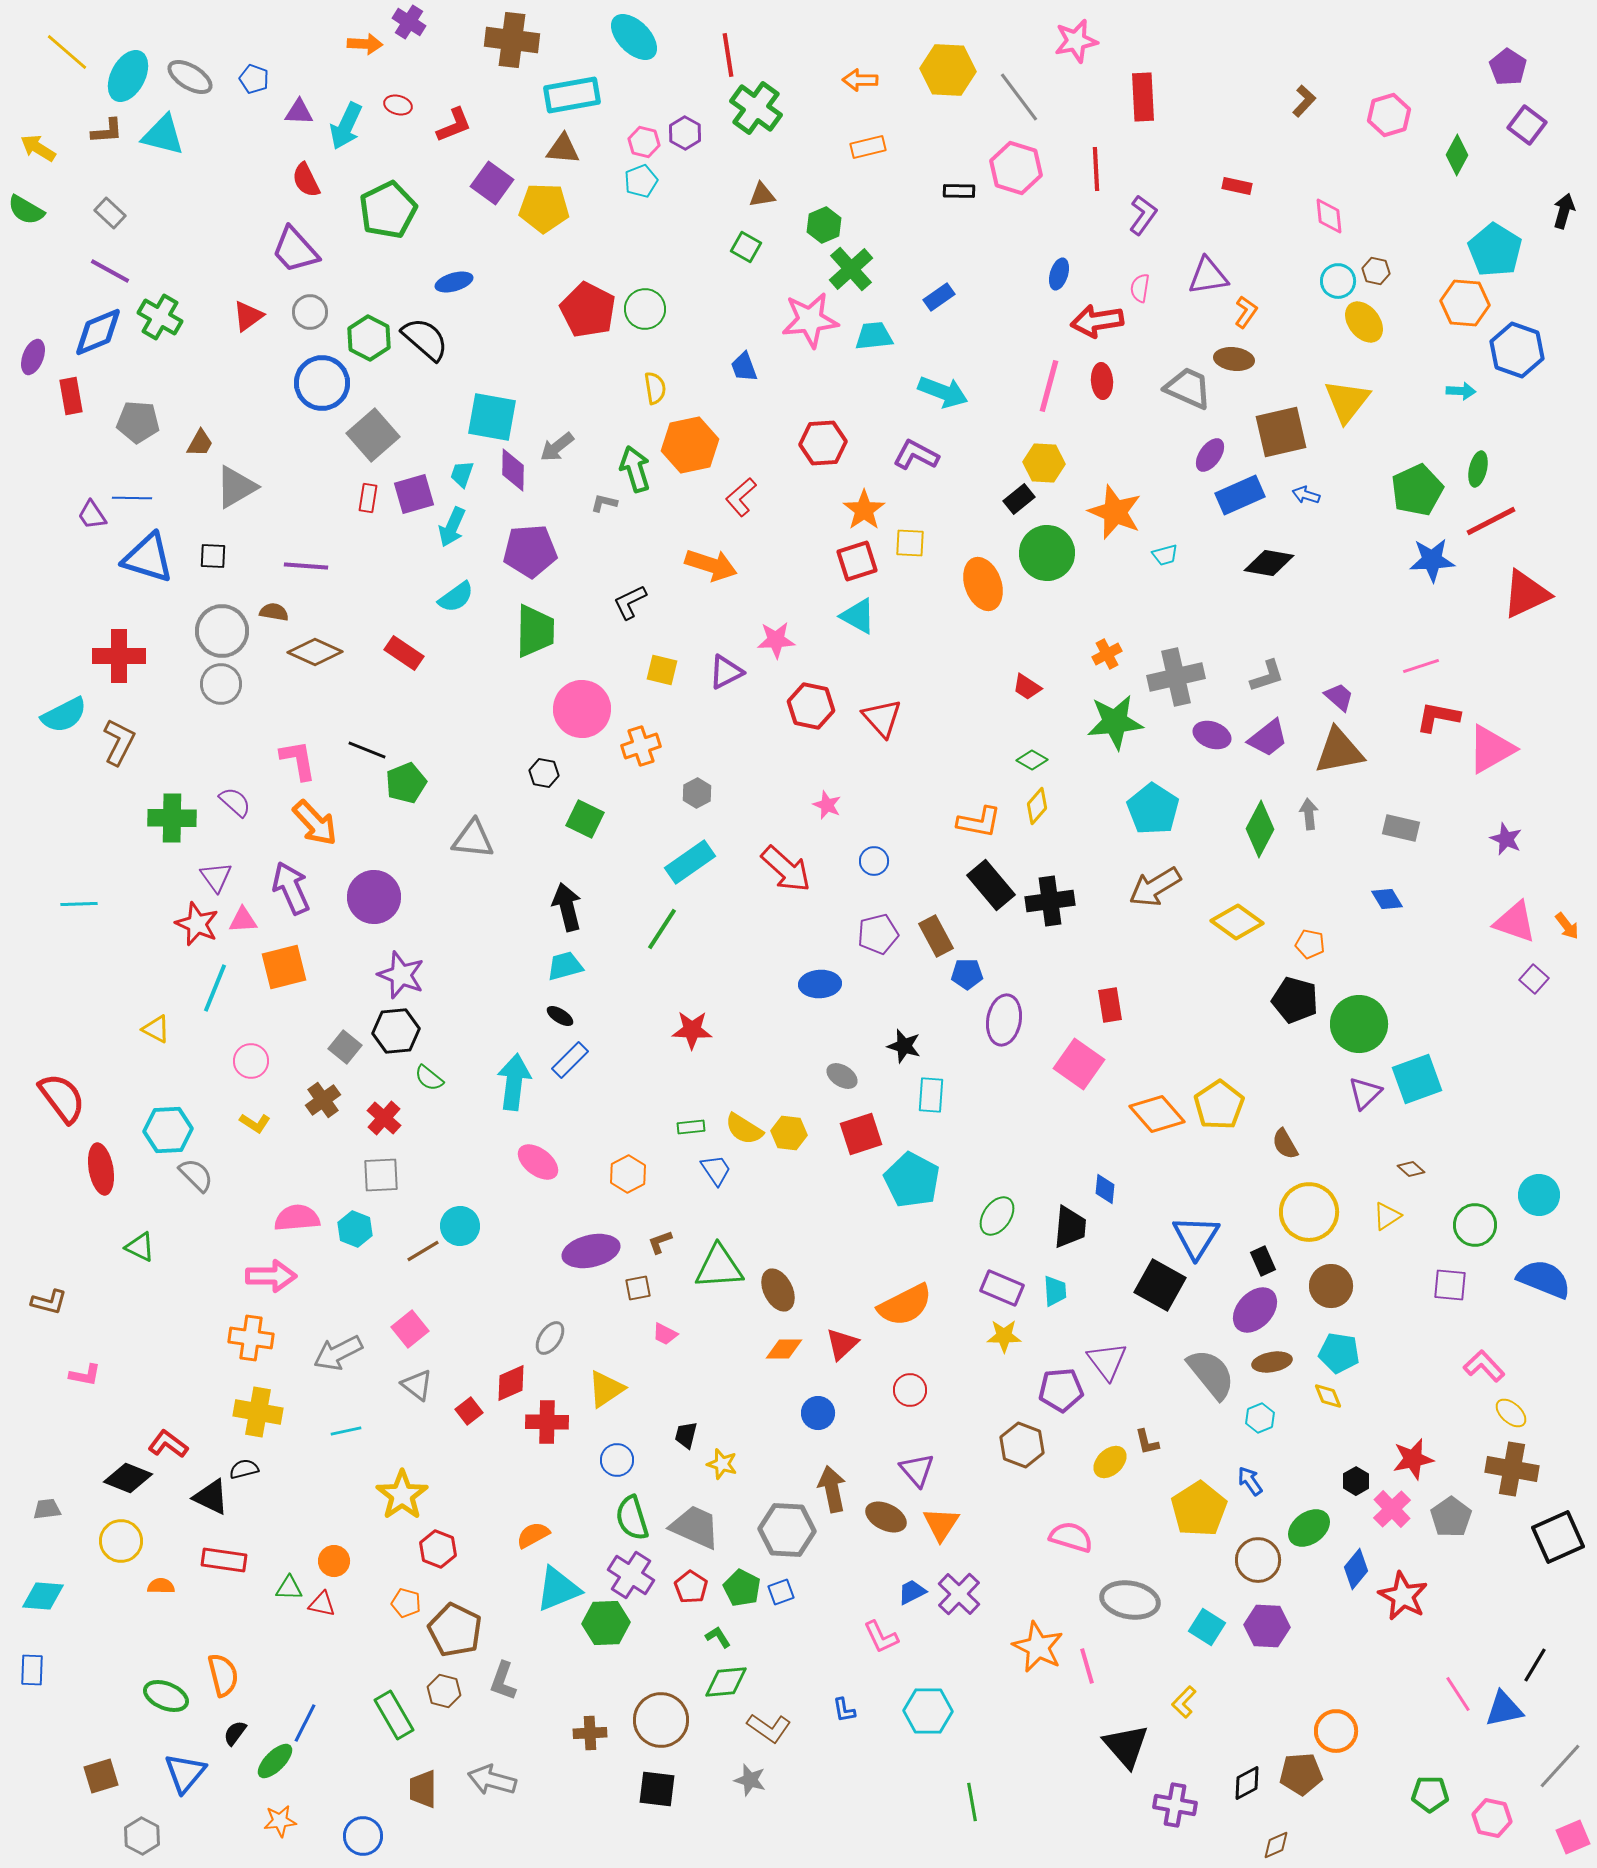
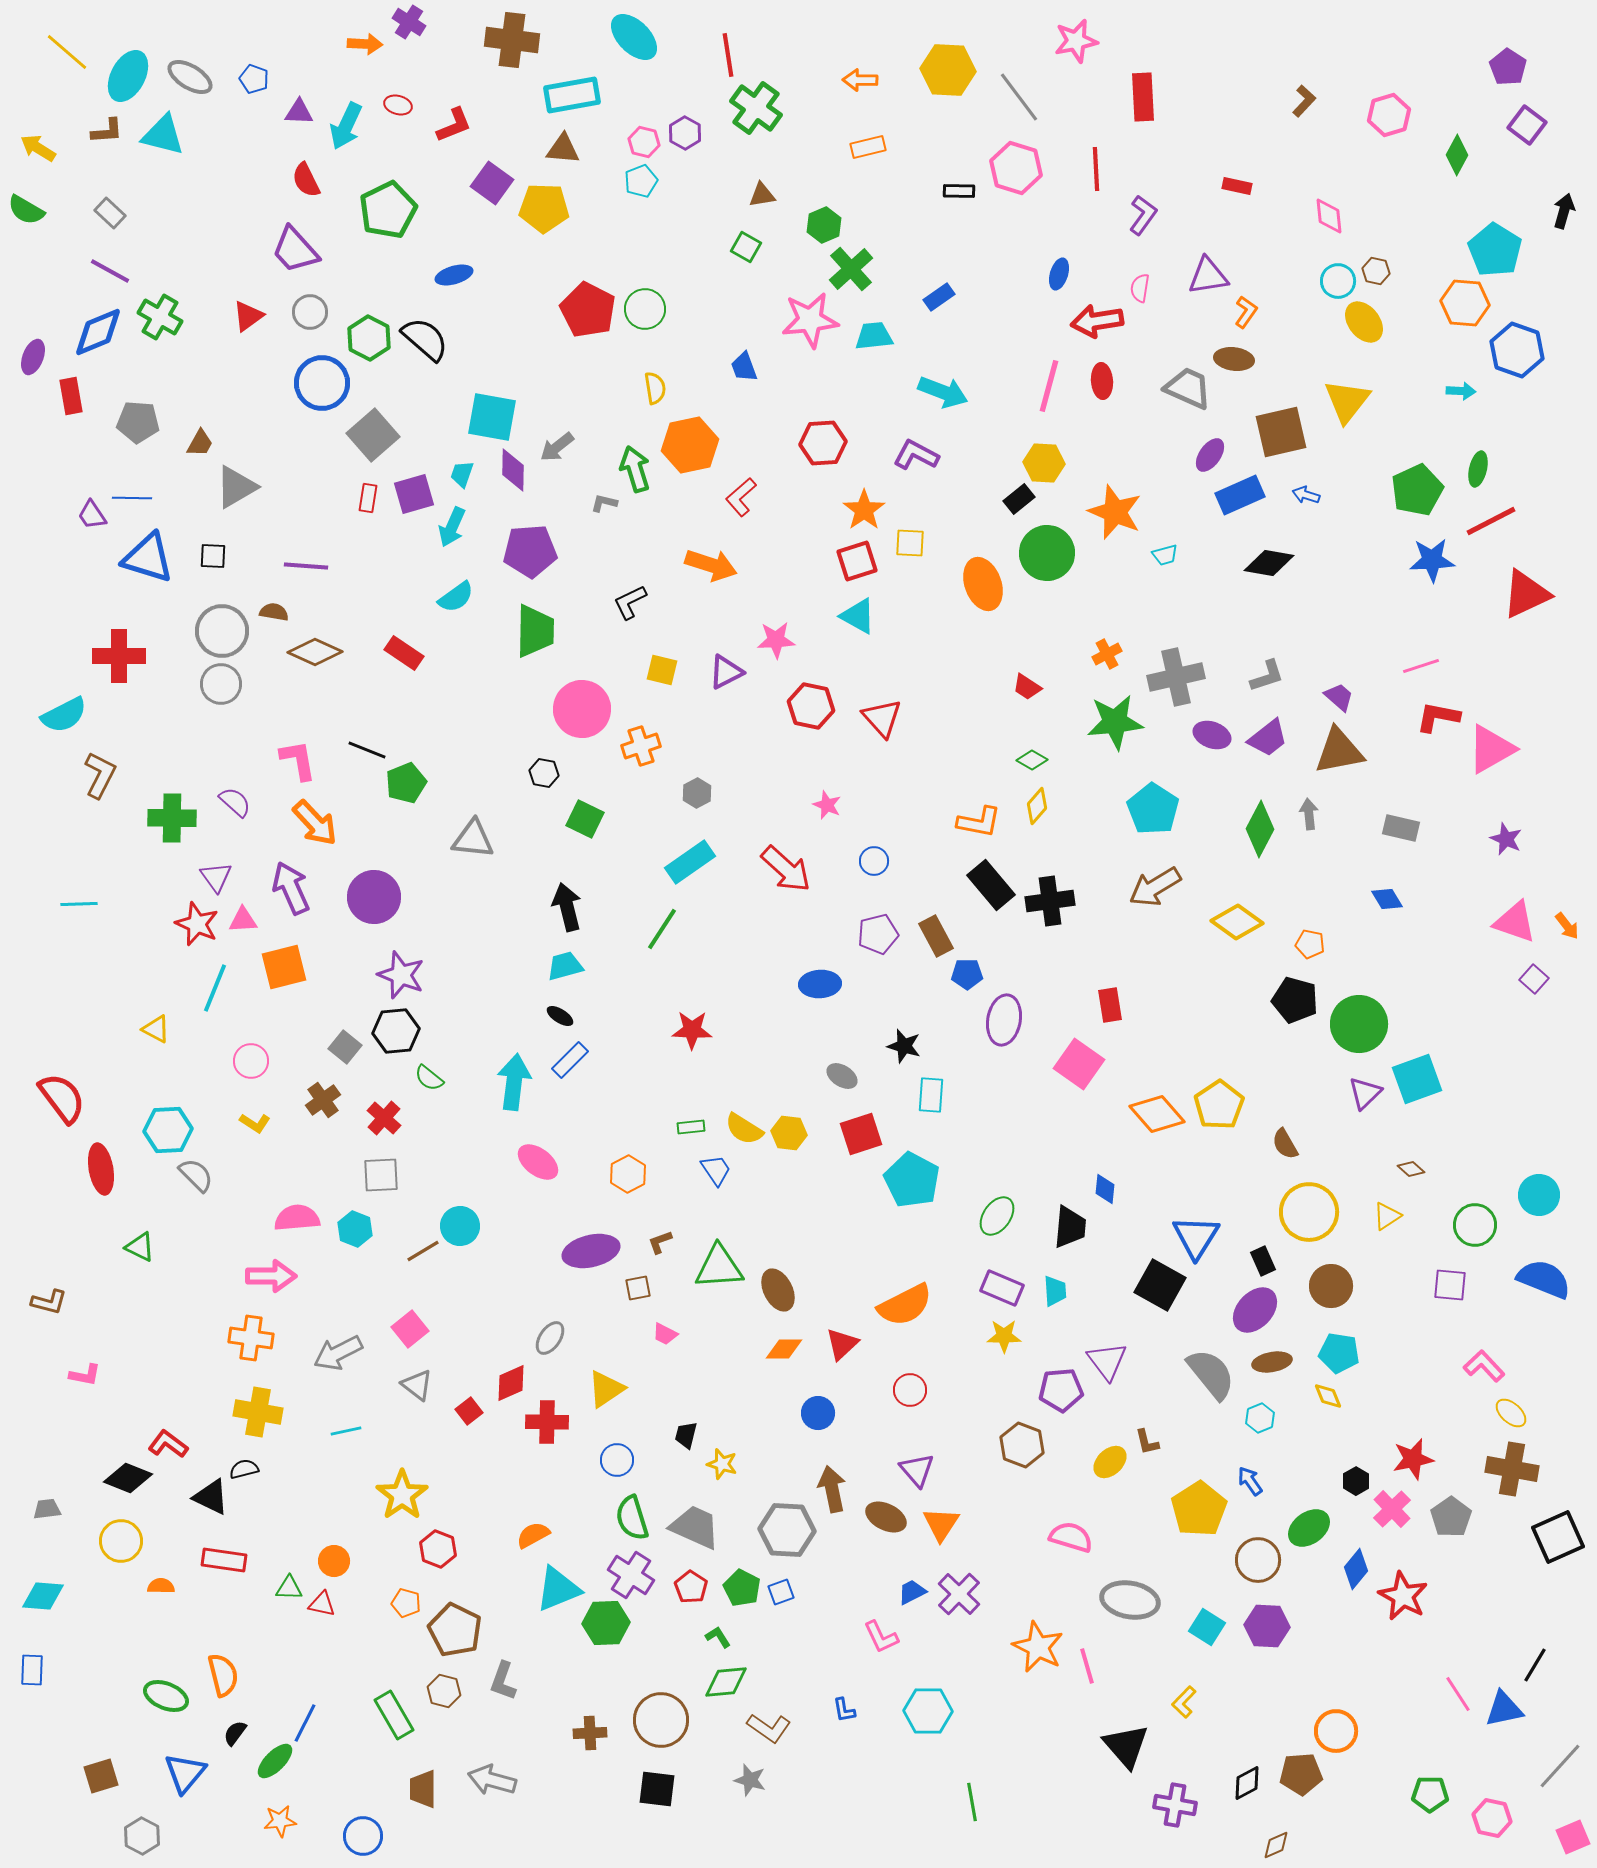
blue ellipse at (454, 282): moved 7 px up
brown L-shape at (119, 742): moved 19 px left, 33 px down
